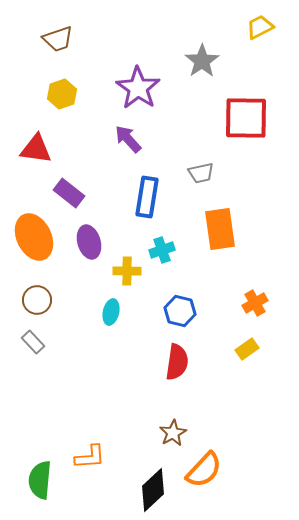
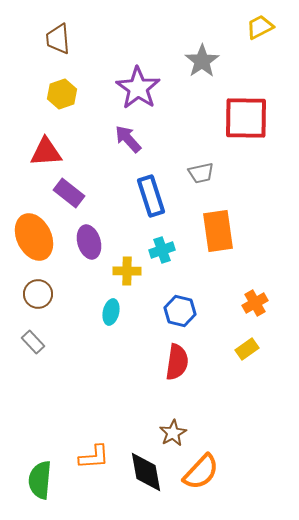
brown trapezoid: rotated 104 degrees clockwise
red triangle: moved 10 px right, 3 px down; rotated 12 degrees counterclockwise
blue rectangle: moved 4 px right, 1 px up; rotated 27 degrees counterclockwise
orange rectangle: moved 2 px left, 2 px down
brown circle: moved 1 px right, 6 px up
orange L-shape: moved 4 px right
orange semicircle: moved 3 px left, 2 px down
black diamond: moved 7 px left, 18 px up; rotated 57 degrees counterclockwise
